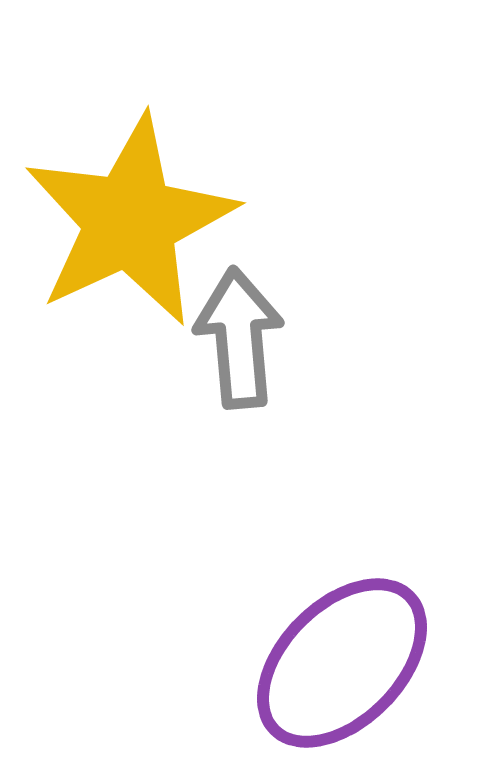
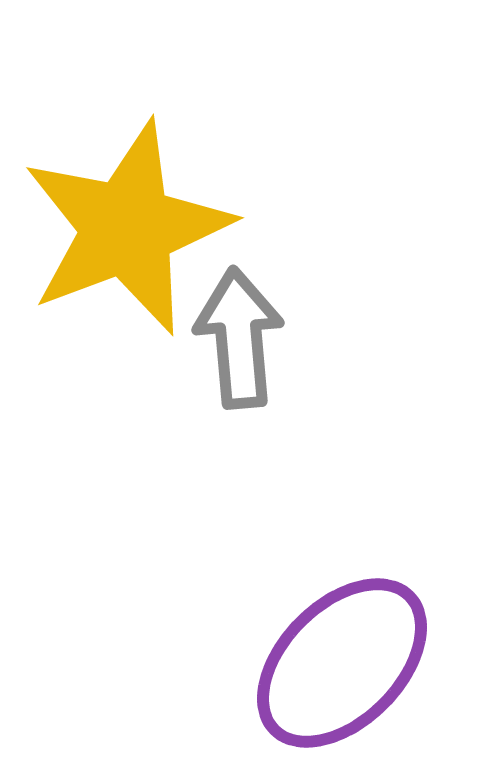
yellow star: moved 3 px left, 7 px down; rotated 4 degrees clockwise
